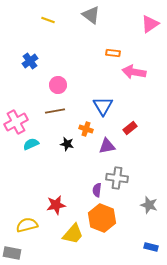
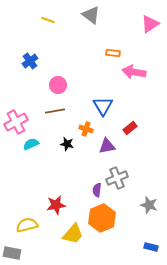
gray cross: rotated 30 degrees counterclockwise
orange hexagon: rotated 16 degrees clockwise
